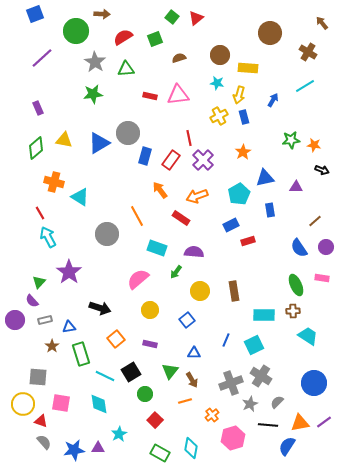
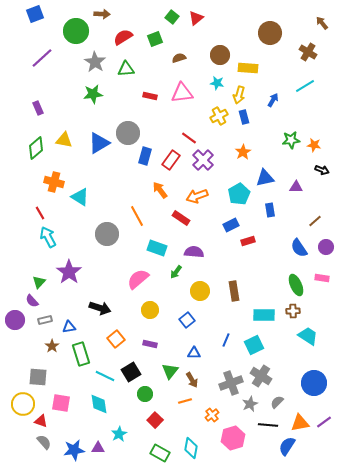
pink triangle at (178, 95): moved 4 px right, 2 px up
red line at (189, 138): rotated 42 degrees counterclockwise
